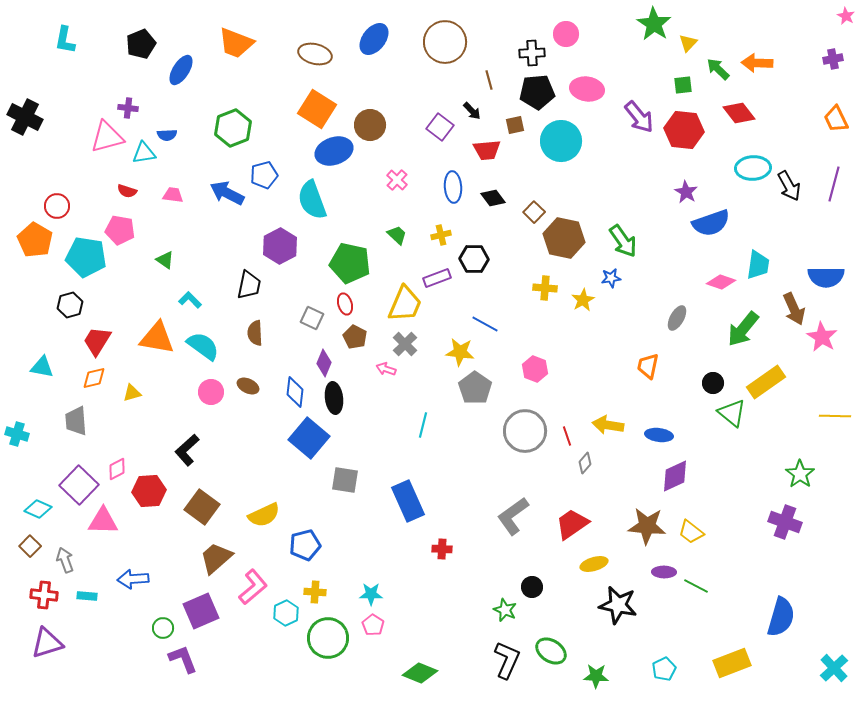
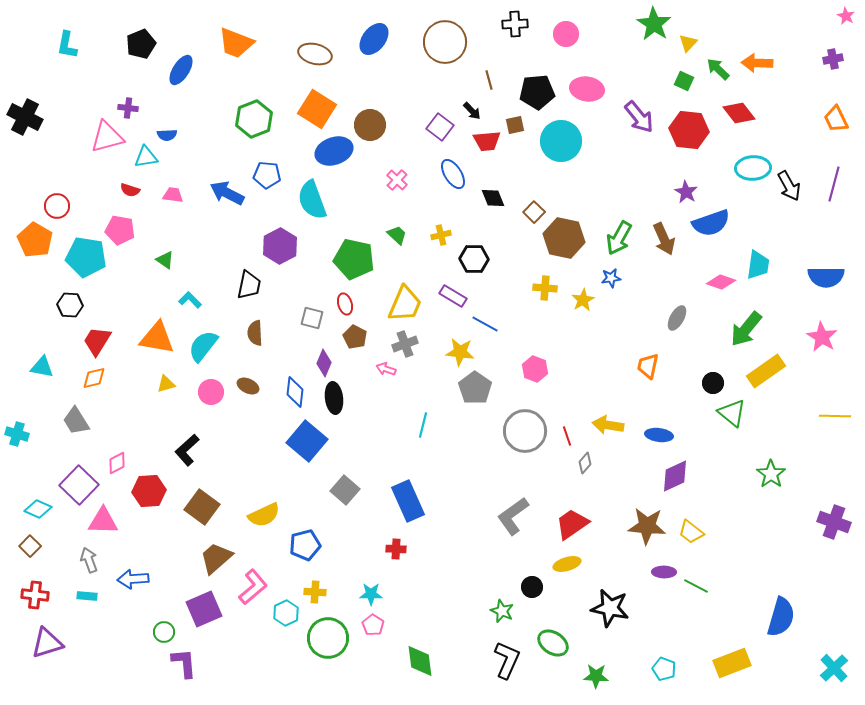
cyan L-shape at (65, 40): moved 2 px right, 5 px down
black cross at (532, 53): moved 17 px left, 29 px up
green square at (683, 85): moved 1 px right, 4 px up; rotated 30 degrees clockwise
green hexagon at (233, 128): moved 21 px right, 9 px up
red hexagon at (684, 130): moved 5 px right
red trapezoid at (487, 150): moved 9 px up
cyan triangle at (144, 153): moved 2 px right, 4 px down
blue pentagon at (264, 175): moved 3 px right; rotated 20 degrees clockwise
blue ellipse at (453, 187): moved 13 px up; rotated 28 degrees counterclockwise
red semicircle at (127, 191): moved 3 px right, 1 px up
black diamond at (493, 198): rotated 15 degrees clockwise
green arrow at (623, 241): moved 4 px left, 3 px up; rotated 64 degrees clockwise
green pentagon at (350, 263): moved 4 px right, 4 px up
purple rectangle at (437, 278): moved 16 px right, 18 px down; rotated 52 degrees clockwise
black hexagon at (70, 305): rotated 20 degrees clockwise
brown arrow at (794, 309): moved 130 px left, 70 px up
gray square at (312, 318): rotated 10 degrees counterclockwise
green arrow at (743, 329): moved 3 px right
gray cross at (405, 344): rotated 25 degrees clockwise
cyan semicircle at (203, 346): rotated 88 degrees counterclockwise
yellow rectangle at (766, 382): moved 11 px up
yellow triangle at (132, 393): moved 34 px right, 9 px up
gray trapezoid at (76, 421): rotated 28 degrees counterclockwise
blue square at (309, 438): moved 2 px left, 3 px down
pink diamond at (117, 469): moved 6 px up
green star at (800, 474): moved 29 px left
gray square at (345, 480): moved 10 px down; rotated 32 degrees clockwise
purple cross at (785, 522): moved 49 px right
red cross at (442, 549): moved 46 px left
gray arrow at (65, 560): moved 24 px right
yellow ellipse at (594, 564): moved 27 px left
red cross at (44, 595): moved 9 px left
black star at (618, 605): moved 8 px left, 3 px down
green star at (505, 610): moved 3 px left, 1 px down
purple square at (201, 611): moved 3 px right, 2 px up
green circle at (163, 628): moved 1 px right, 4 px down
green ellipse at (551, 651): moved 2 px right, 8 px up
purple L-shape at (183, 659): moved 1 px right, 4 px down; rotated 16 degrees clockwise
cyan pentagon at (664, 669): rotated 25 degrees counterclockwise
green diamond at (420, 673): moved 12 px up; rotated 60 degrees clockwise
